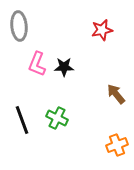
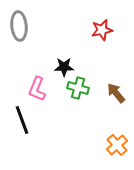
pink L-shape: moved 25 px down
brown arrow: moved 1 px up
green cross: moved 21 px right, 30 px up; rotated 10 degrees counterclockwise
orange cross: rotated 20 degrees counterclockwise
